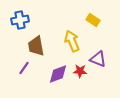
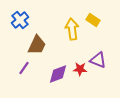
blue cross: rotated 30 degrees counterclockwise
yellow arrow: moved 12 px up; rotated 15 degrees clockwise
brown trapezoid: moved 1 px right, 1 px up; rotated 145 degrees counterclockwise
purple triangle: moved 1 px down
red star: moved 2 px up
